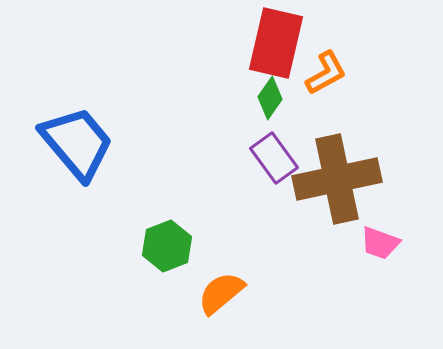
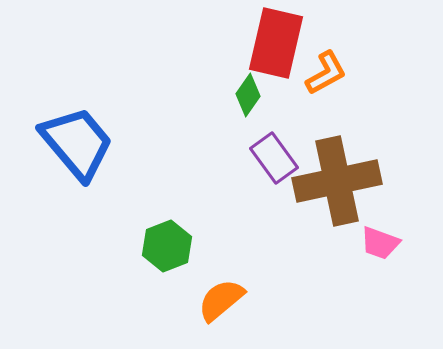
green diamond: moved 22 px left, 3 px up
brown cross: moved 2 px down
orange semicircle: moved 7 px down
